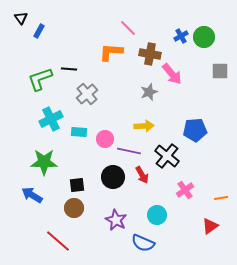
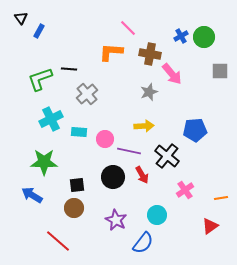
blue semicircle: rotated 75 degrees counterclockwise
